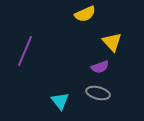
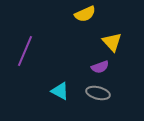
cyan triangle: moved 10 px up; rotated 24 degrees counterclockwise
